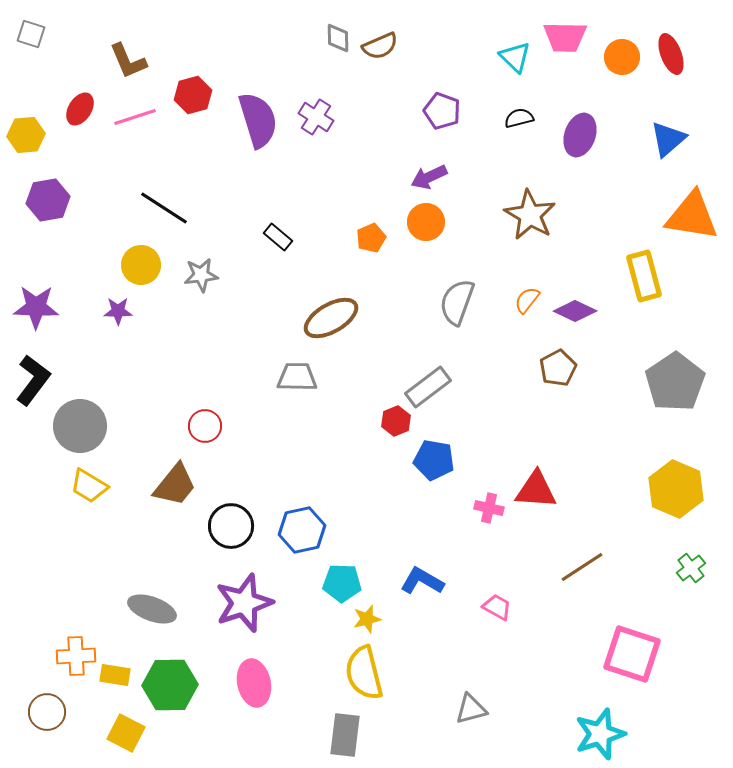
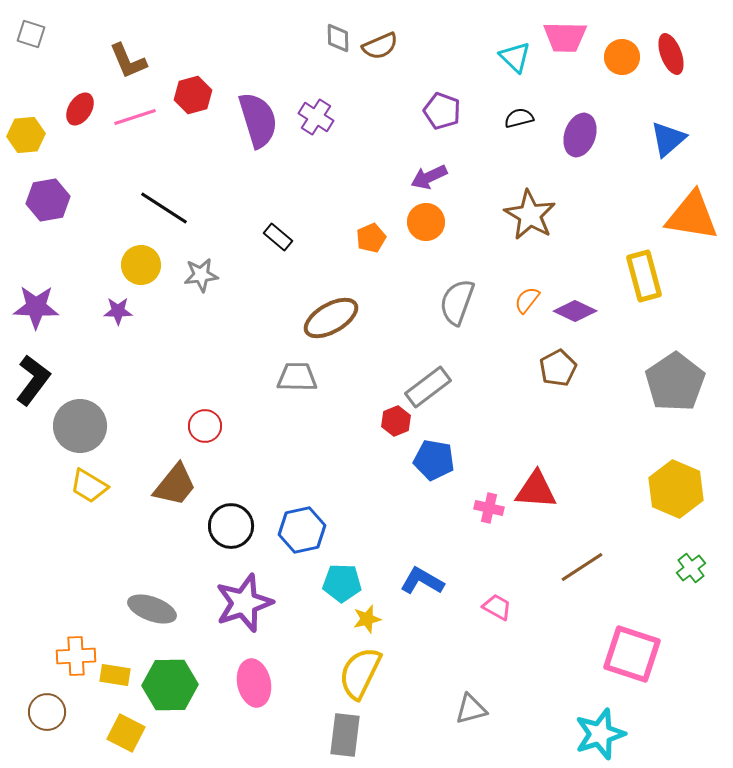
yellow semicircle at (364, 673): moved 4 px left; rotated 40 degrees clockwise
